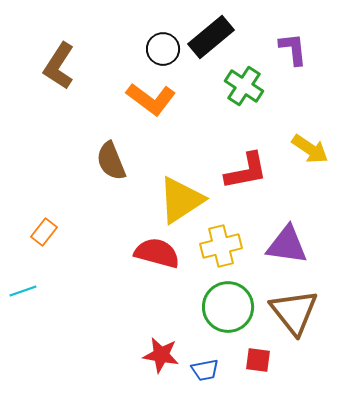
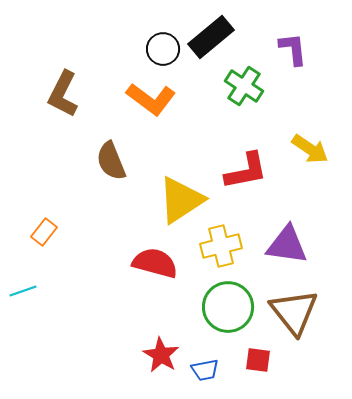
brown L-shape: moved 4 px right, 28 px down; rotated 6 degrees counterclockwise
red semicircle: moved 2 px left, 10 px down
red star: rotated 21 degrees clockwise
